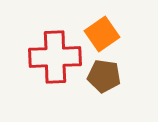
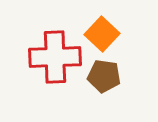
orange square: rotated 12 degrees counterclockwise
